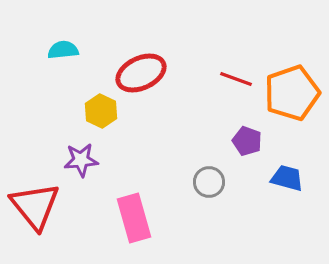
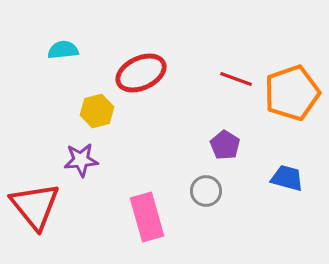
yellow hexagon: moved 4 px left; rotated 20 degrees clockwise
purple pentagon: moved 22 px left, 4 px down; rotated 12 degrees clockwise
gray circle: moved 3 px left, 9 px down
pink rectangle: moved 13 px right, 1 px up
